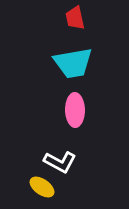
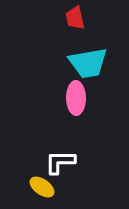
cyan trapezoid: moved 15 px right
pink ellipse: moved 1 px right, 12 px up
white L-shape: rotated 152 degrees clockwise
